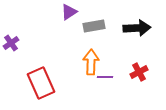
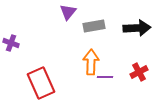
purple triangle: moved 1 px left; rotated 18 degrees counterclockwise
purple cross: rotated 35 degrees counterclockwise
